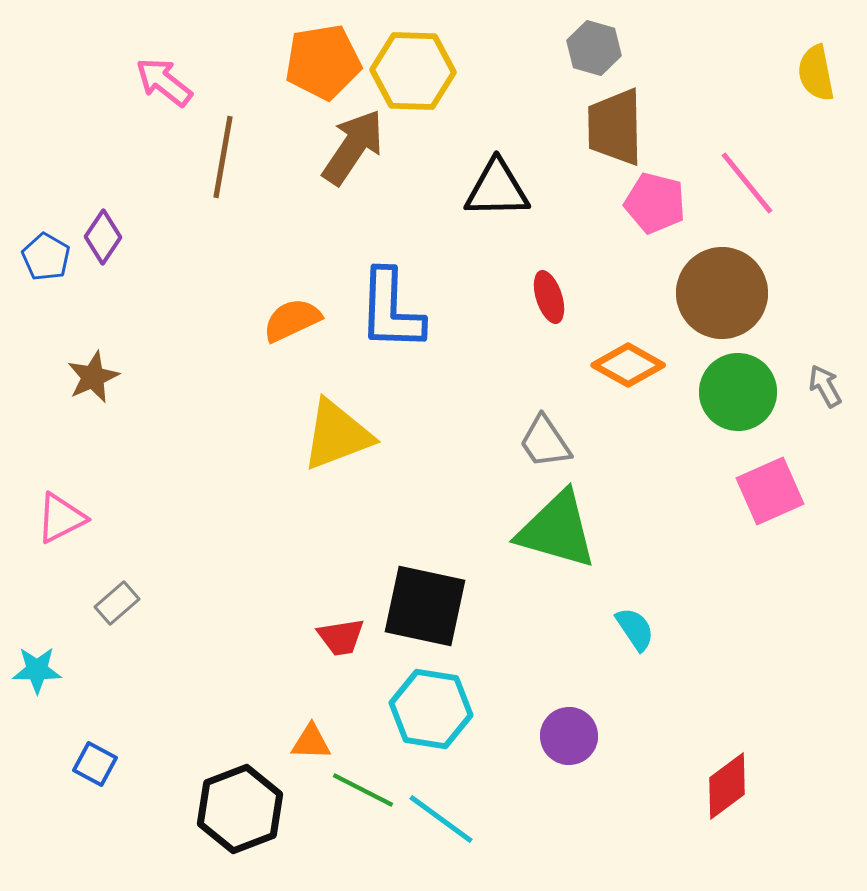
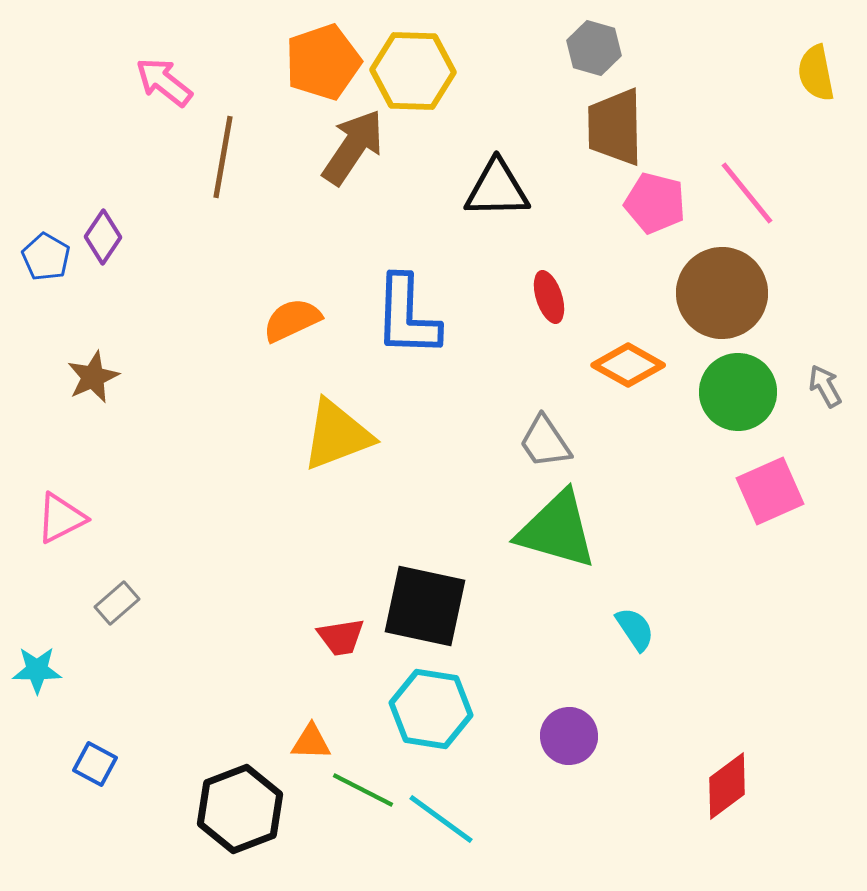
orange pentagon: rotated 10 degrees counterclockwise
pink line: moved 10 px down
blue L-shape: moved 16 px right, 6 px down
